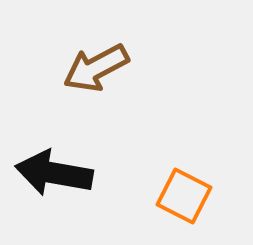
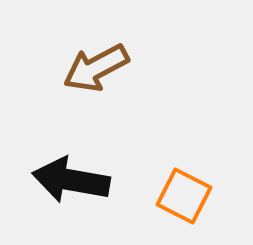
black arrow: moved 17 px right, 7 px down
